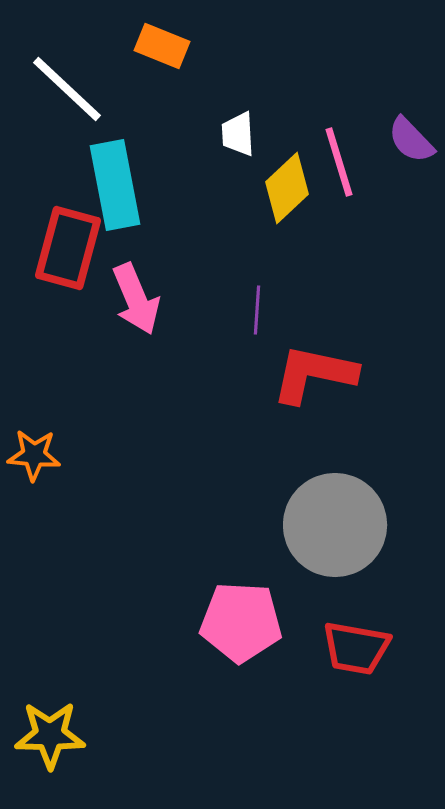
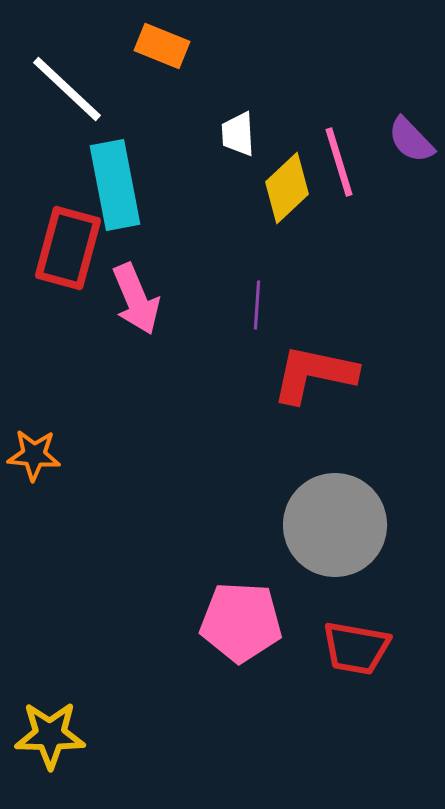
purple line: moved 5 px up
